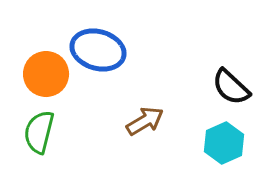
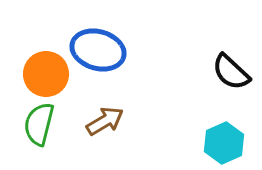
black semicircle: moved 15 px up
brown arrow: moved 40 px left
green semicircle: moved 8 px up
